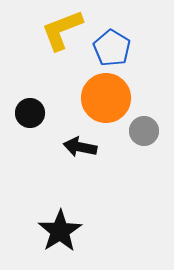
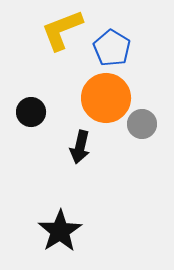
black circle: moved 1 px right, 1 px up
gray circle: moved 2 px left, 7 px up
black arrow: rotated 88 degrees counterclockwise
